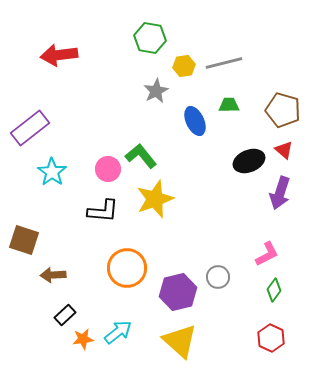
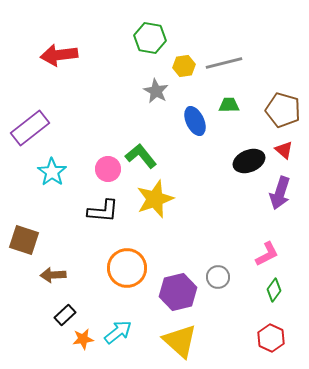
gray star: rotated 15 degrees counterclockwise
